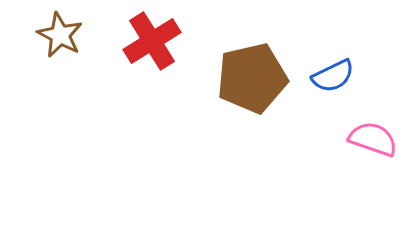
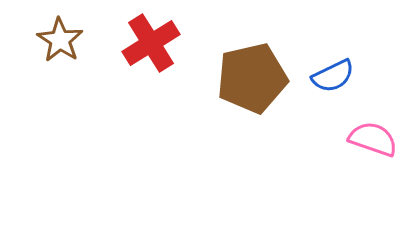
brown star: moved 5 px down; rotated 6 degrees clockwise
red cross: moved 1 px left, 2 px down
